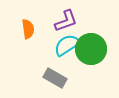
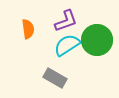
green circle: moved 6 px right, 9 px up
